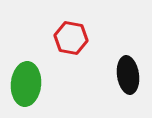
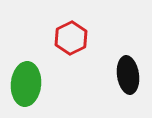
red hexagon: rotated 24 degrees clockwise
